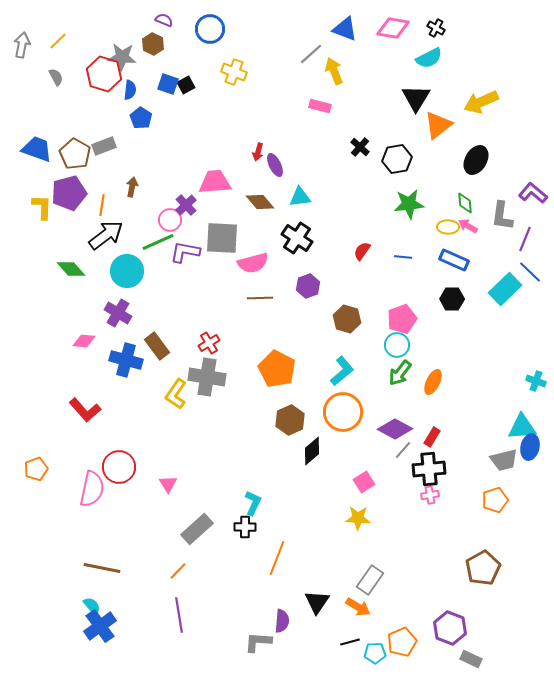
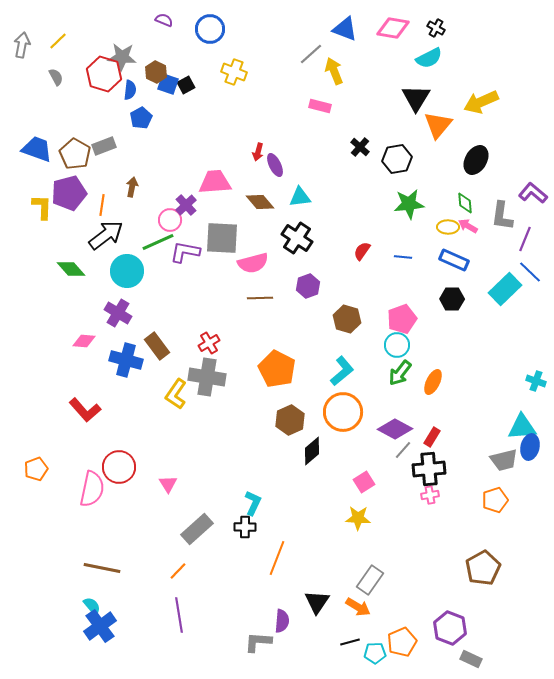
brown hexagon at (153, 44): moved 3 px right, 28 px down
blue pentagon at (141, 118): rotated 10 degrees clockwise
orange triangle at (438, 125): rotated 12 degrees counterclockwise
